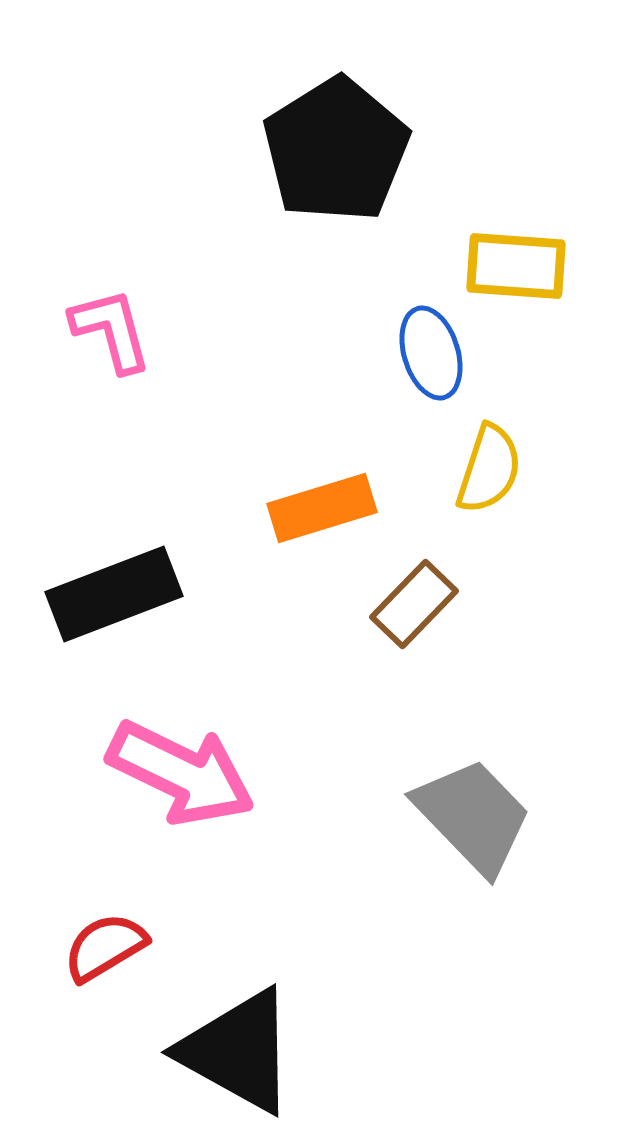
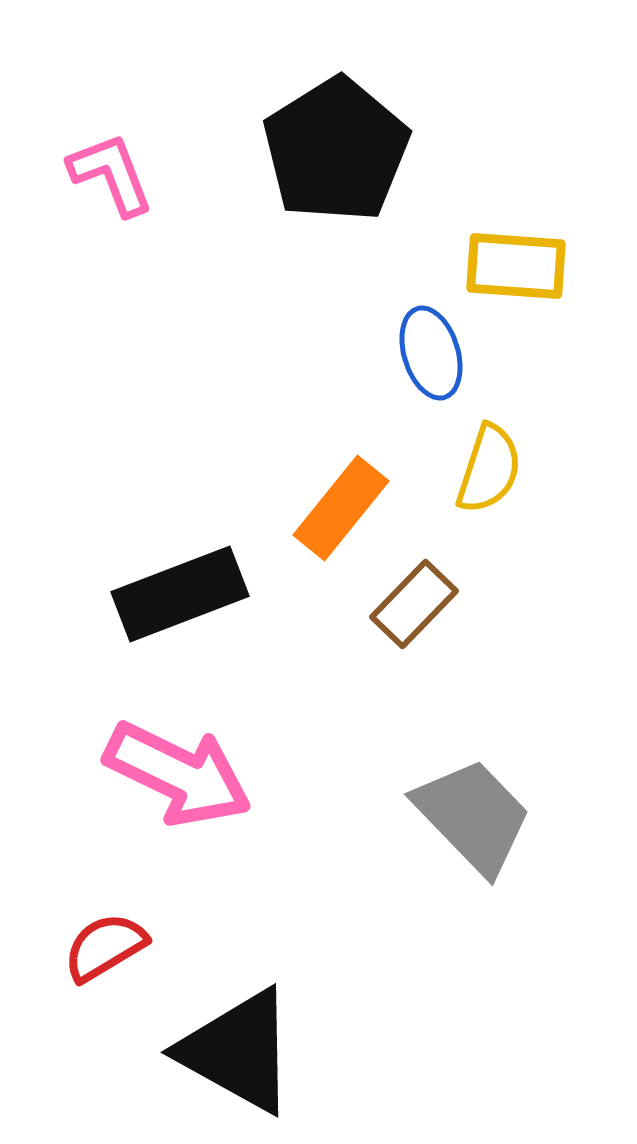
pink L-shape: moved 156 px up; rotated 6 degrees counterclockwise
orange rectangle: moved 19 px right; rotated 34 degrees counterclockwise
black rectangle: moved 66 px right
pink arrow: moved 3 px left, 1 px down
